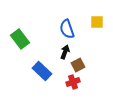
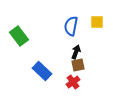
blue semicircle: moved 4 px right, 3 px up; rotated 30 degrees clockwise
green rectangle: moved 1 px left, 3 px up
black arrow: moved 11 px right
brown square: rotated 16 degrees clockwise
red cross: rotated 16 degrees counterclockwise
